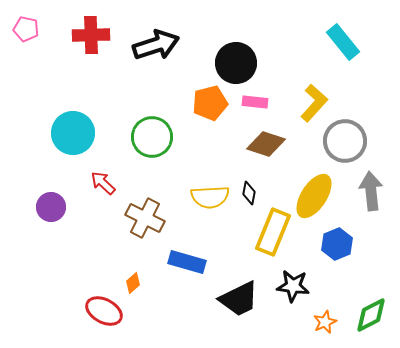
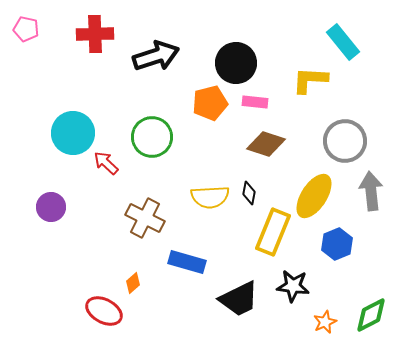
red cross: moved 4 px right, 1 px up
black arrow: moved 11 px down
yellow L-shape: moved 4 px left, 23 px up; rotated 129 degrees counterclockwise
red arrow: moved 3 px right, 20 px up
